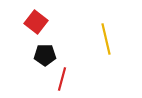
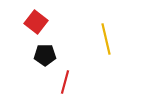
red line: moved 3 px right, 3 px down
